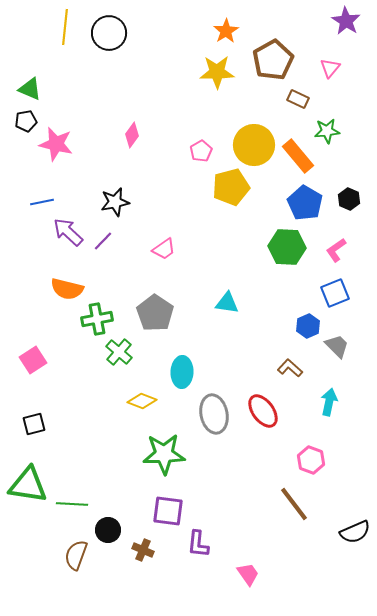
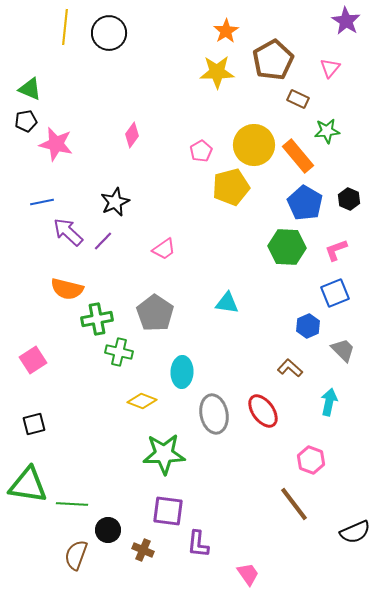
black star at (115, 202): rotated 12 degrees counterclockwise
pink L-shape at (336, 250): rotated 15 degrees clockwise
gray trapezoid at (337, 346): moved 6 px right, 4 px down
green cross at (119, 352): rotated 28 degrees counterclockwise
